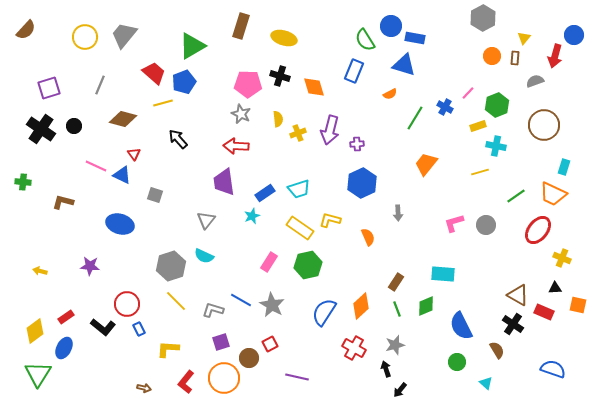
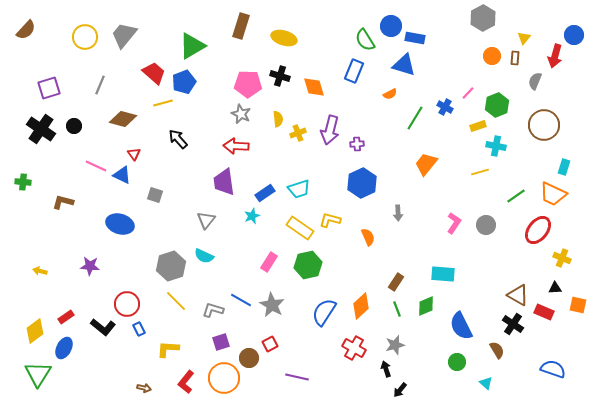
gray semicircle at (535, 81): rotated 48 degrees counterclockwise
pink L-shape at (454, 223): rotated 140 degrees clockwise
